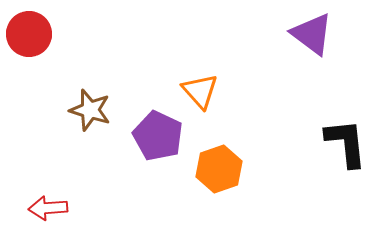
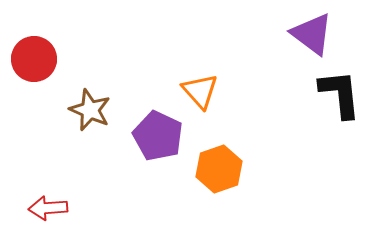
red circle: moved 5 px right, 25 px down
brown star: rotated 6 degrees clockwise
black L-shape: moved 6 px left, 49 px up
